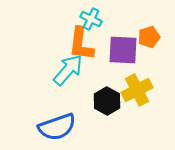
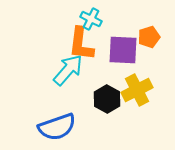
black hexagon: moved 2 px up
